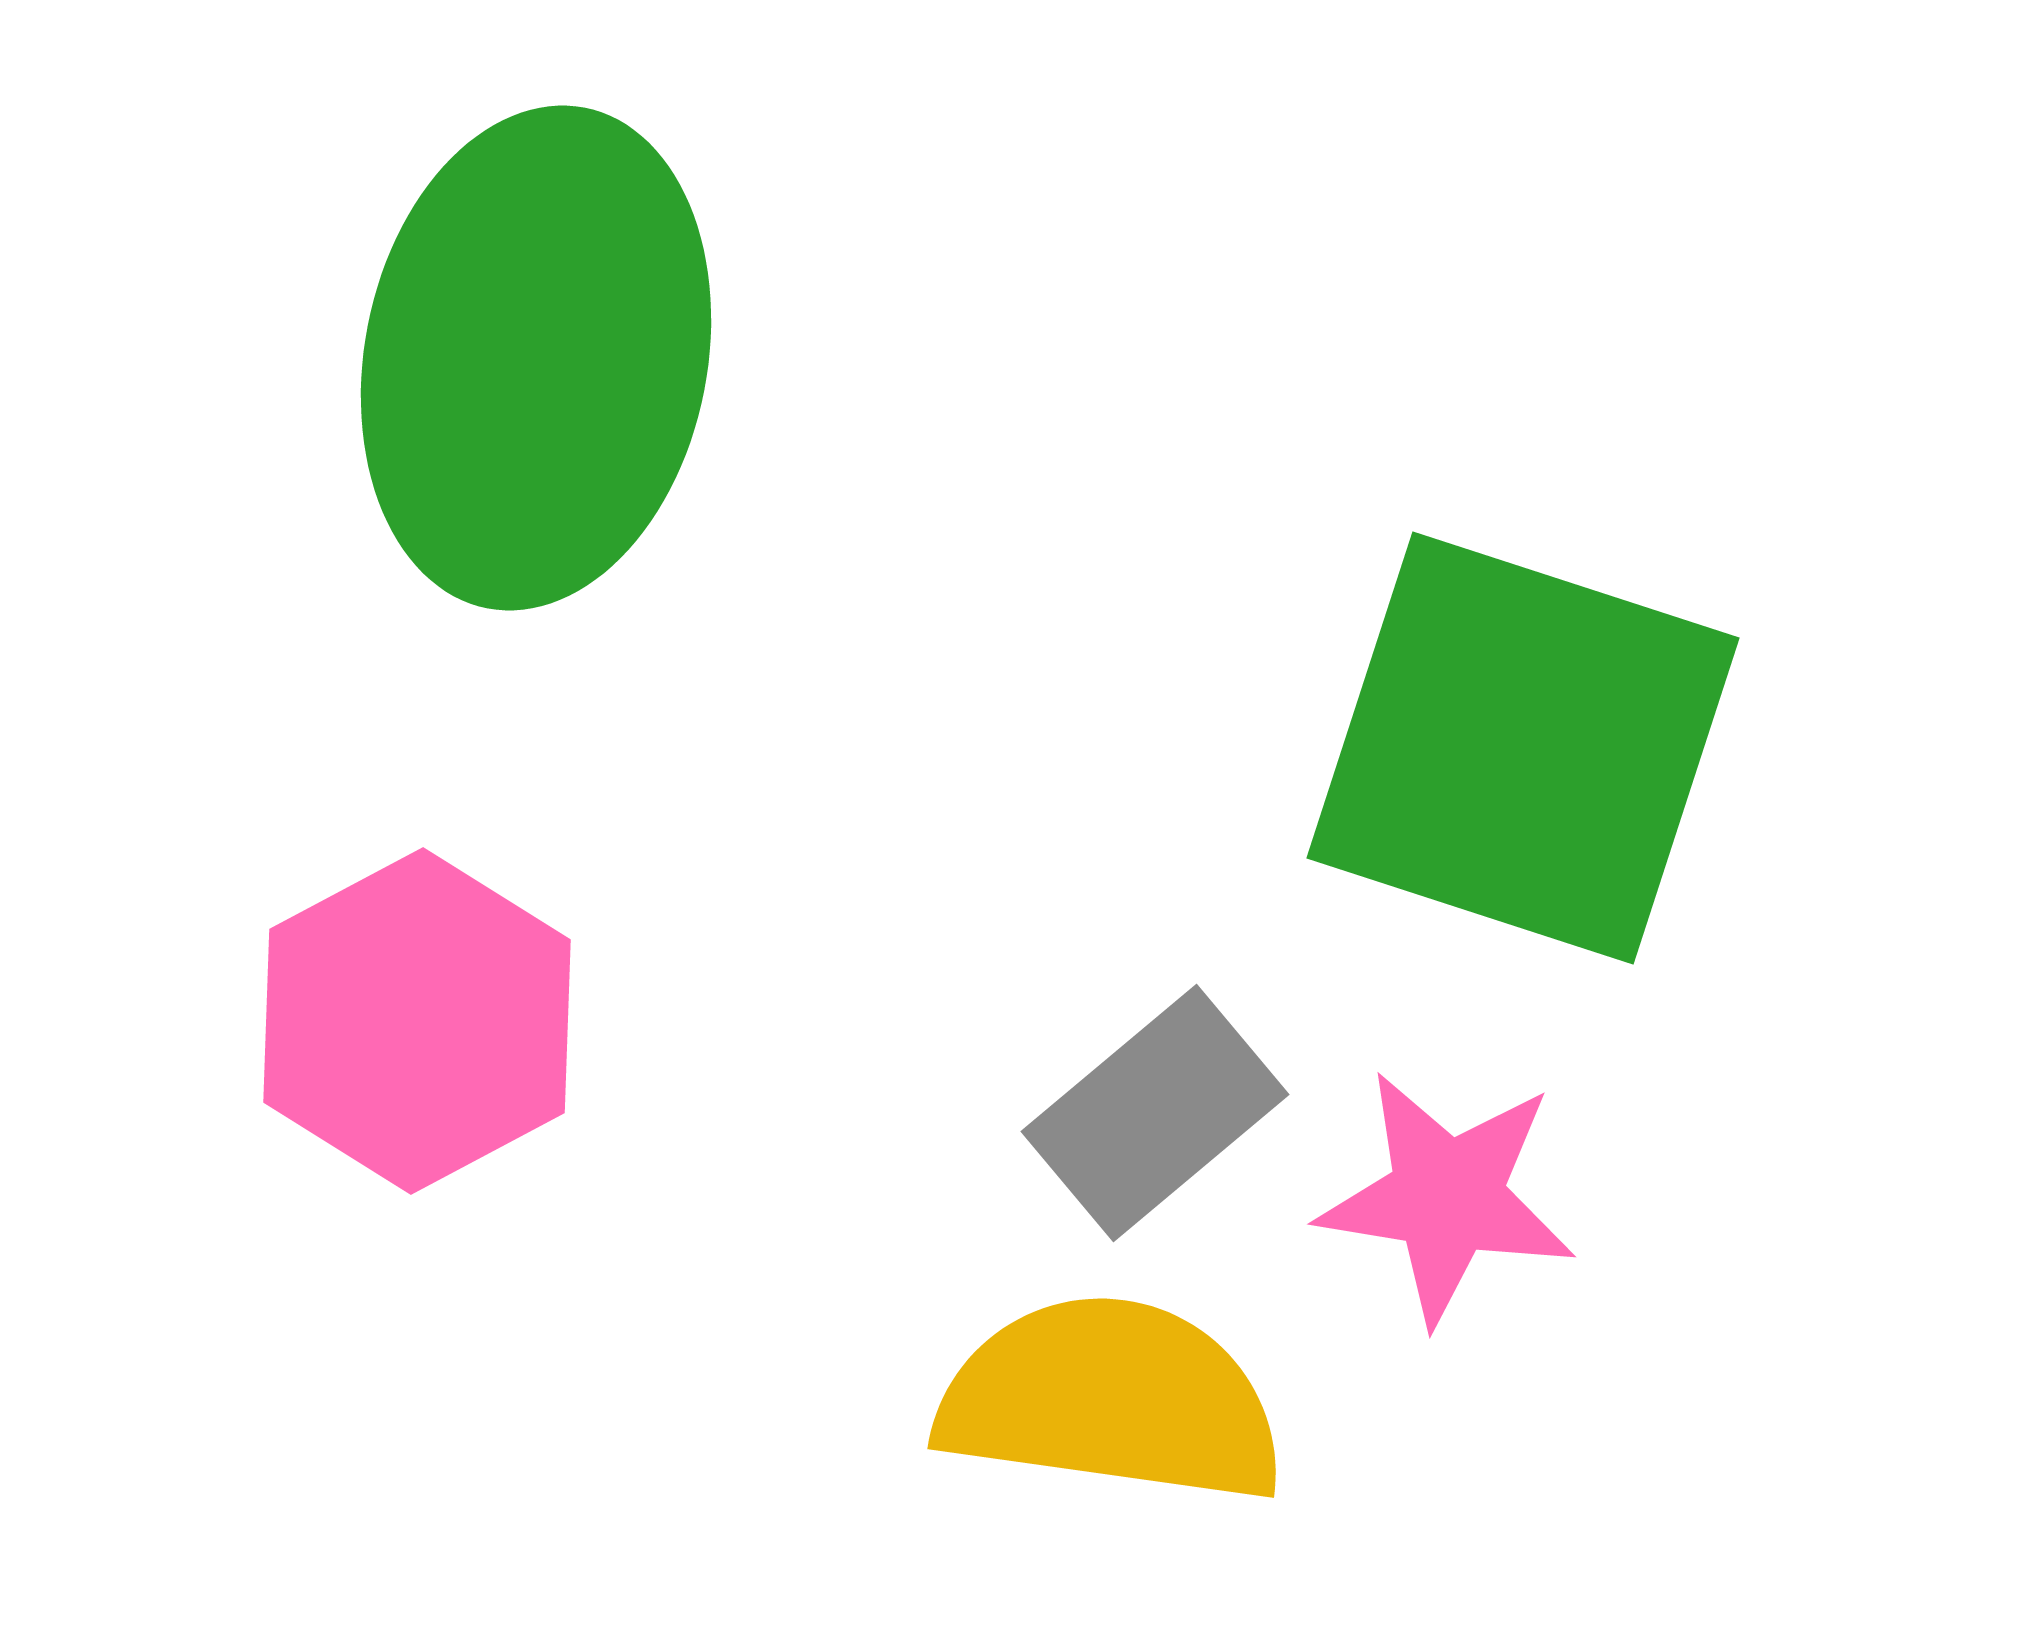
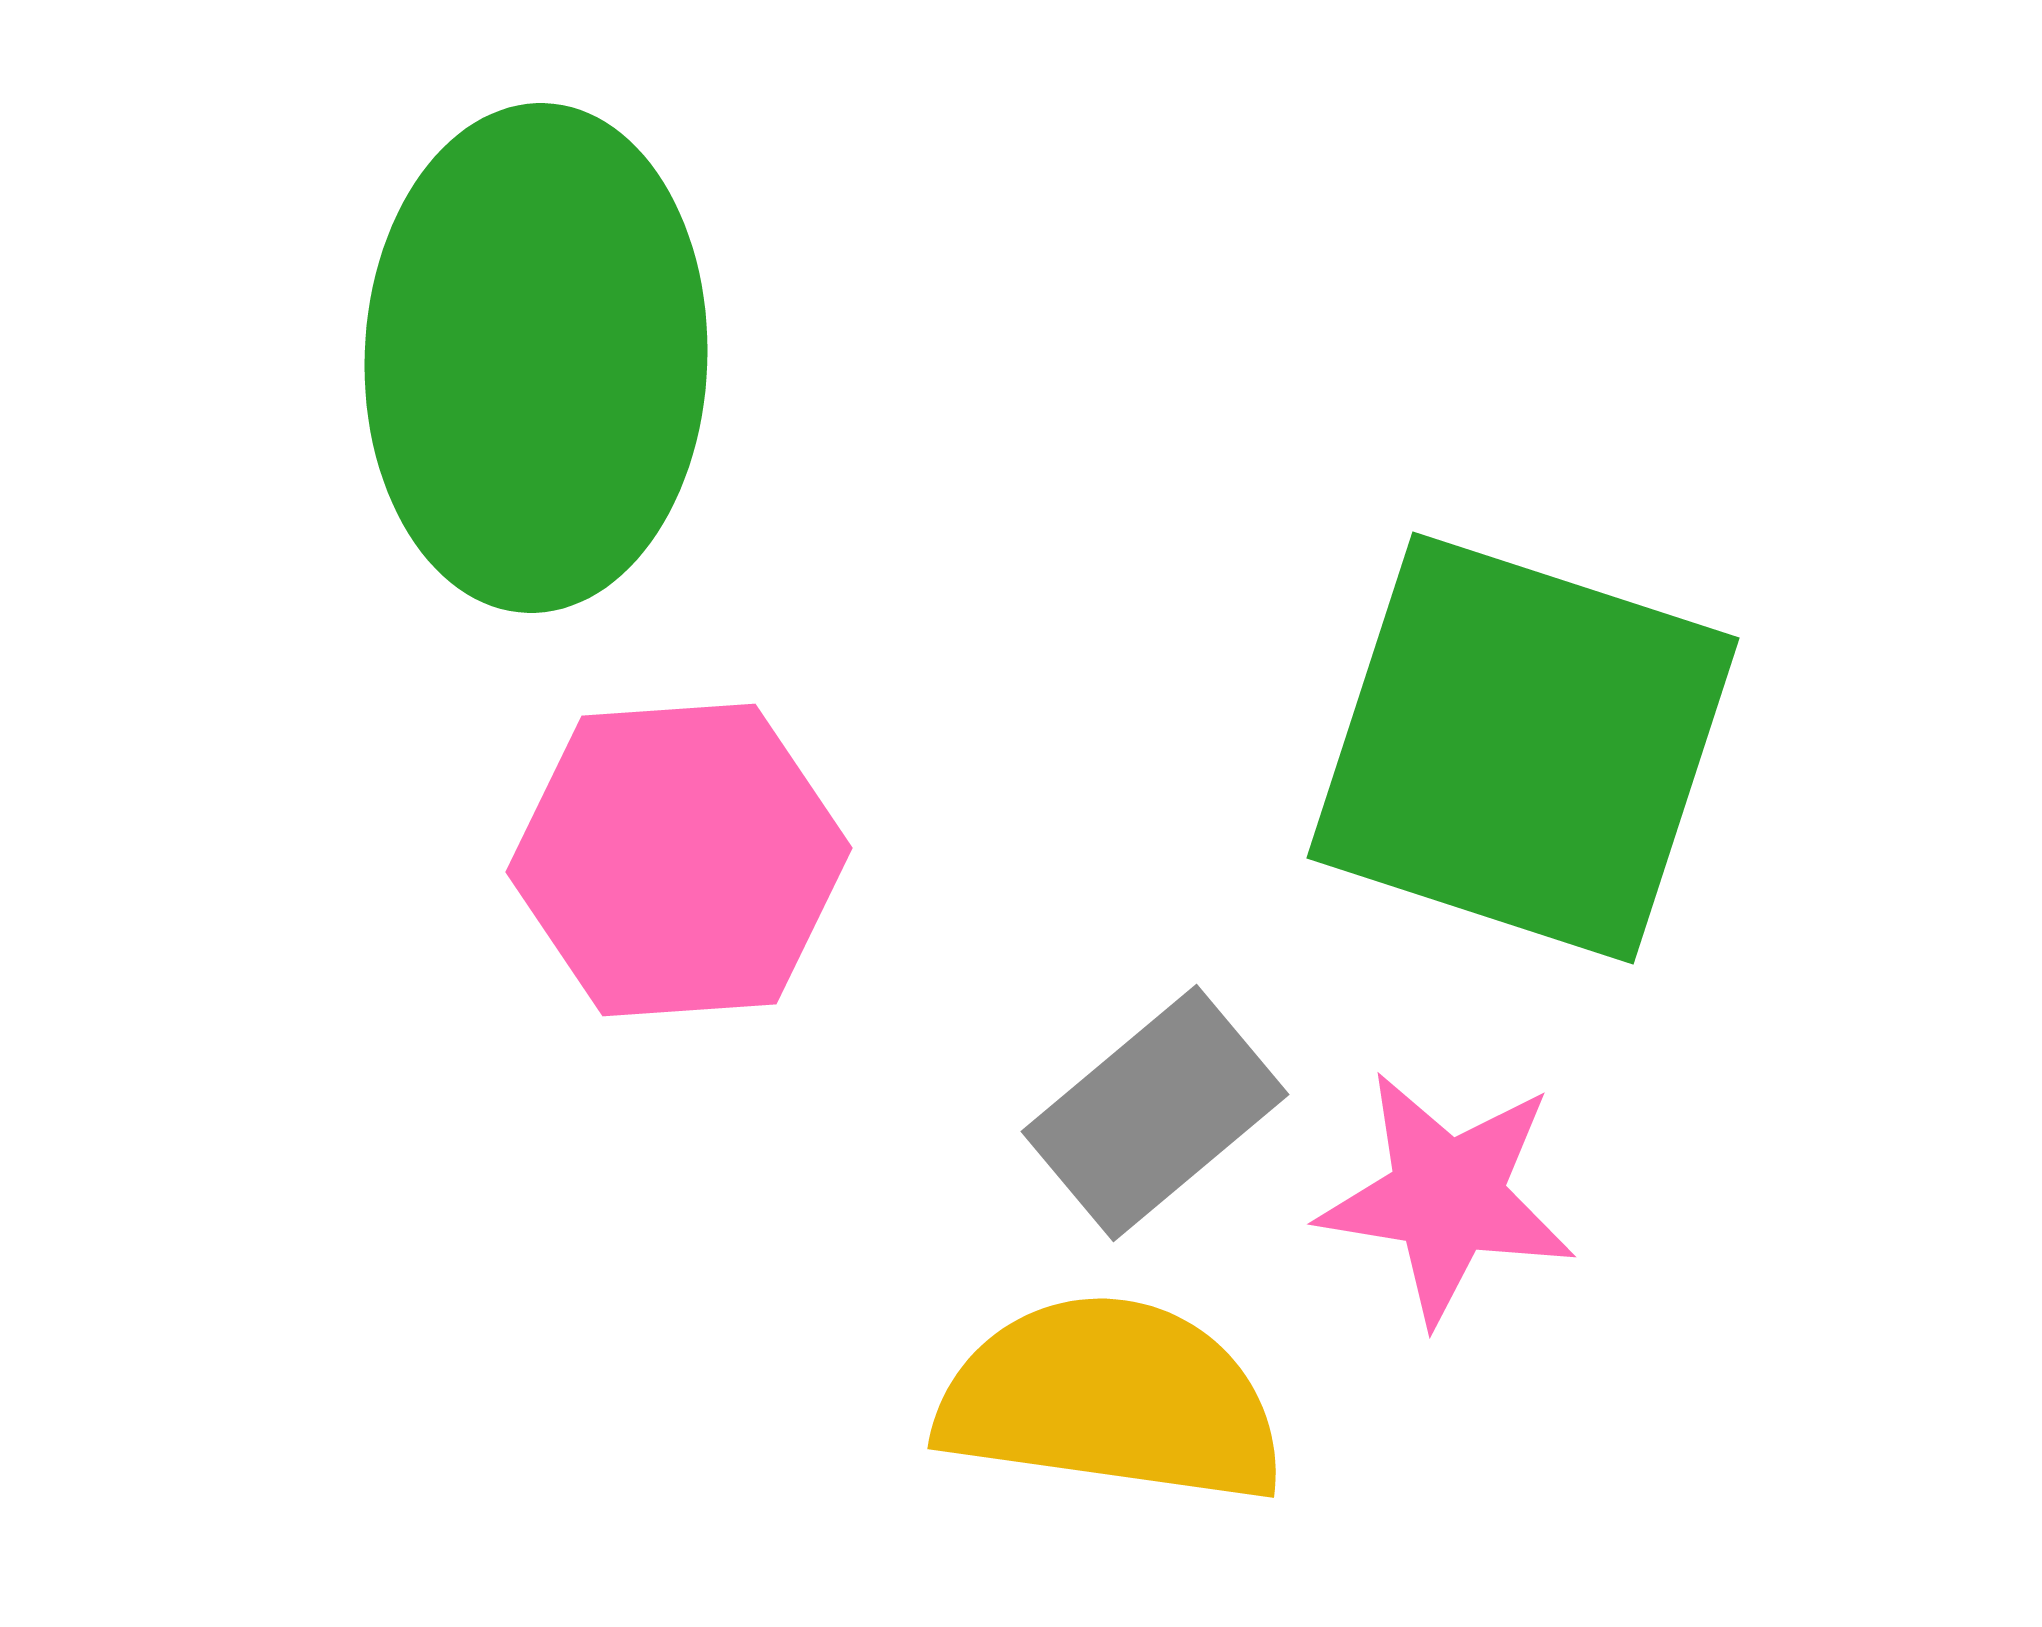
green ellipse: rotated 9 degrees counterclockwise
pink hexagon: moved 262 px right, 161 px up; rotated 24 degrees clockwise
